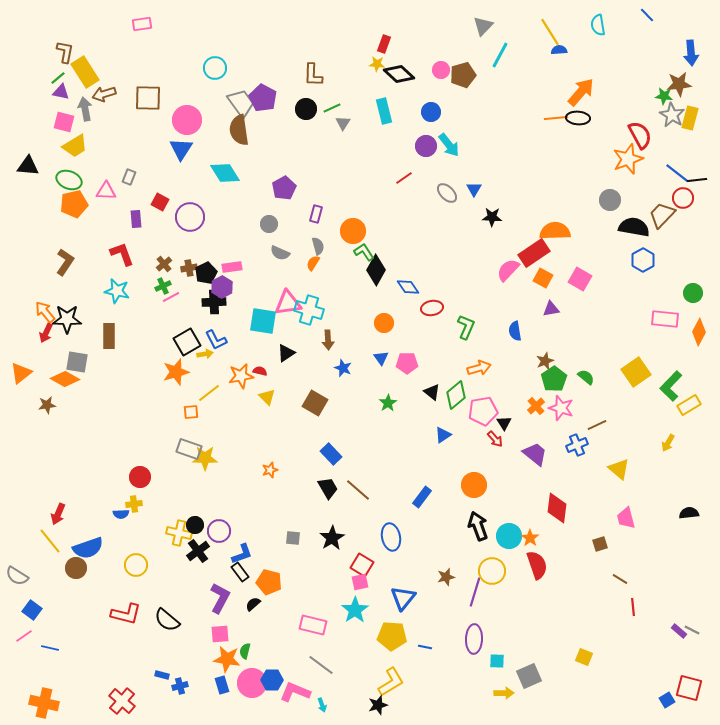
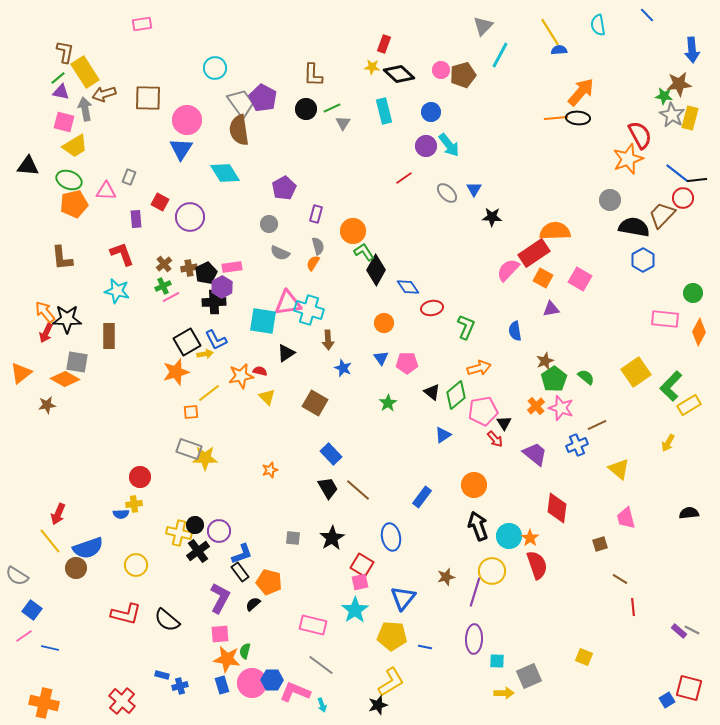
blue arrow at (691, 53): moved 1 px right, 3 px up
yellow star at (377, 64): moved 5 px left, 3 px down
brown L-shape at (65, 262): moved 3 px left, 4 px up; rotated 140 degrees clockwise
